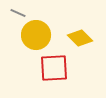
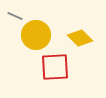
gray line: moved 3 px left, 3 px down
red square: moved 1 px right, 1 px up
